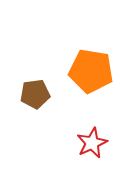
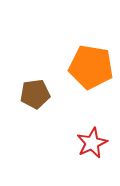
orange pentagon: moved 4 px up
